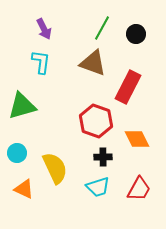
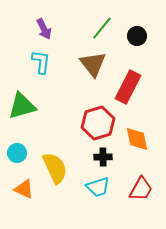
green line: rotated 10 degrees clockwise
black circle: moved 1 px right, 2 px down
brown triangle: moved 1 px down; rotated 32 degrees clockwise
red hexagon: moved 2 px right, 2 px down; rotated 24 degrees clockwise
orange diamond: rotated 16 degrees clockwise
red trapezoid: moved 2 px right
